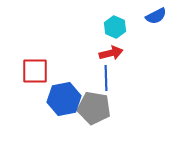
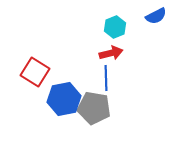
cyan hexagon: rotated 15 degrees clockwise
red square: moved 1 px down; rotated 32 degrees clockwise
